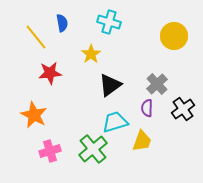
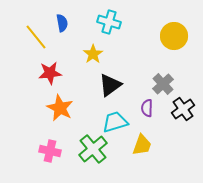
yellow star: moved 2 px right
gray cross: moved 6 px right
orange star: moved 26 px right, 7 px up
yellow trapezoid: moved 4 px down
pink cross: rotated 30 degrees clockwise
